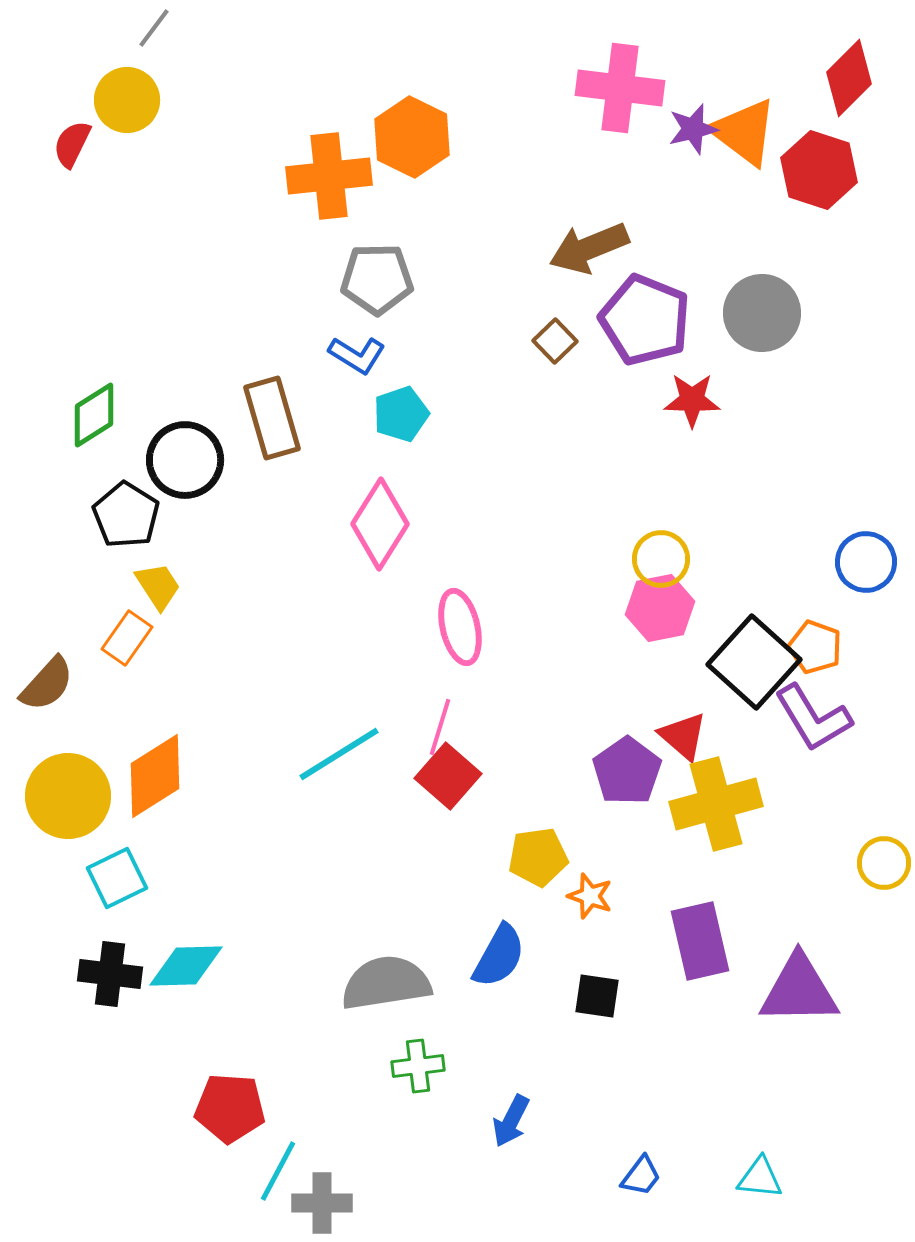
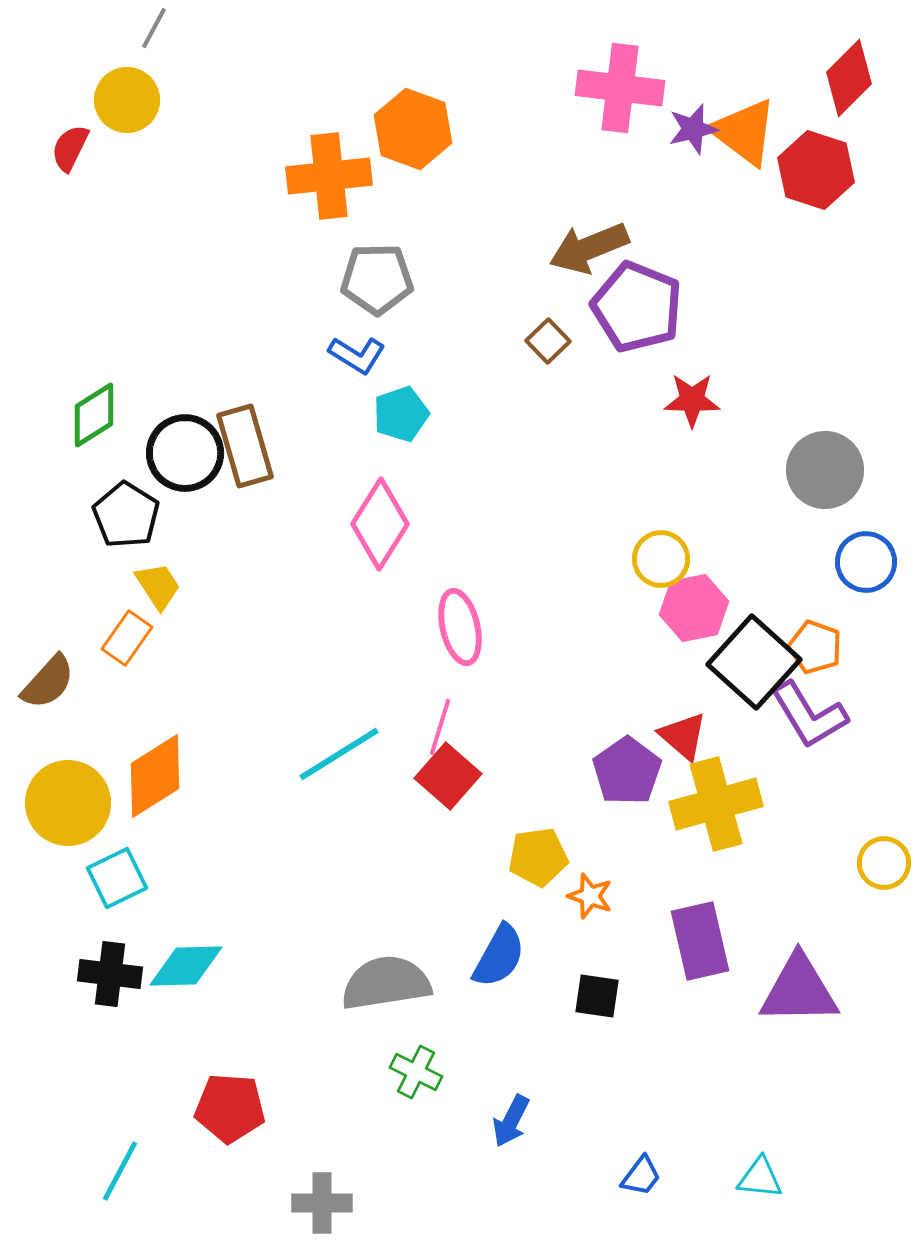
gray line at (154, 28): rotated 9 degrees counterclockwise
orange hexagon at (412, 137): moved 1 px right, 8 px up; rotated 6 degrees counterclockwise
red semicircle at (72, 144): moved 2 px left, 4 px down
red hexagon at (819, 170): moved 3 px left
gray circle at (762, 313): moved 63 px right, 157 px down
purple pentagon at (645, 320): moved 8 px left, 13 px up
brown square at (555, 341): moved 7 px left
brown rectangle at (272, 418): moved 27 px left, 28 px down
black circle at (185, 460): moved 7 px up
pink hexagon at (660, 608): moved 34 px right
brown semicircle at (47, 684): moved 1 px right, 2 px up
purple L-shape at (813, 718): moved 4 px left, 3 px up
yellow circle at (68, 796): moved 7 px down
green cross at (418, 1066): moved 2 px left, 6 px down; rotated 33 degrees clockwise
cyan line at (278, 1171): moved 158 px left
